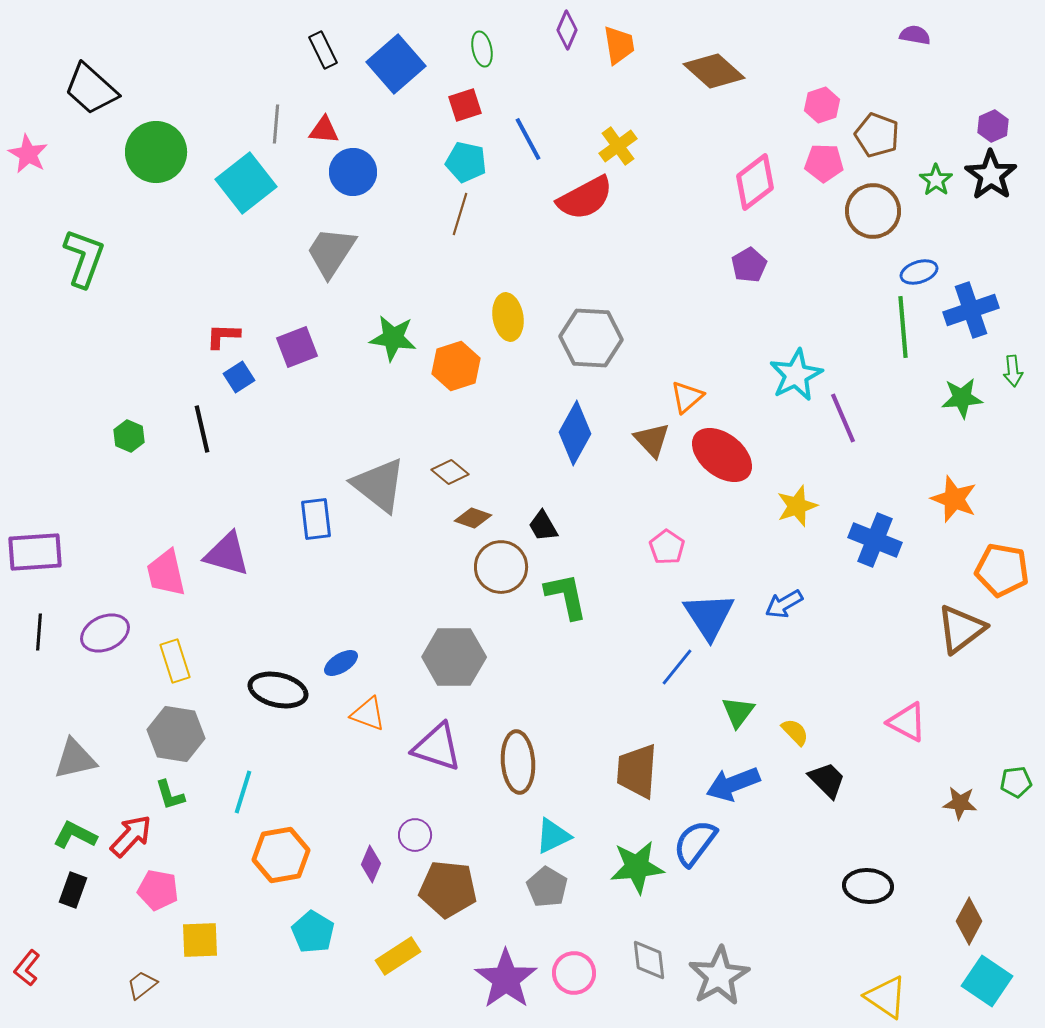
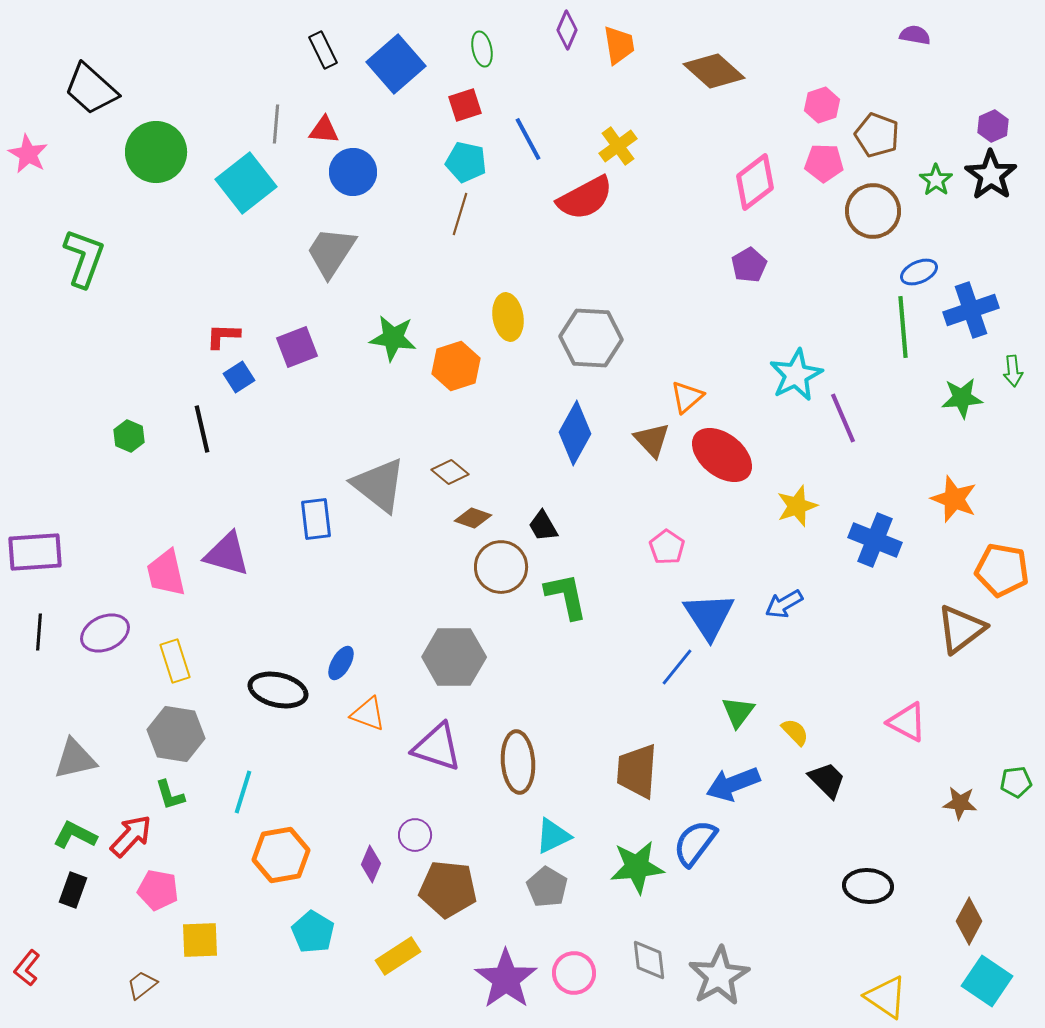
blue ellipse at (919, 272): rotated 6 degrees counterclockwise
blue ellipse at (341, 663): rotated 28 degrees counterclockwise
